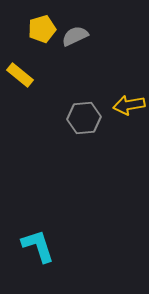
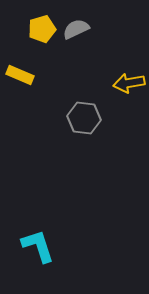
gray semicircle: moved 1 px right, 7 px up
yellow rectangle: rotated 16 degrees counterclockwise
yellow arrow: moved 22 px up
gray hexagon: rotated 12 degrees clockwise
